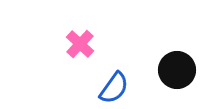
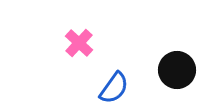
pink cross: moved 1 px left, 1 px up
